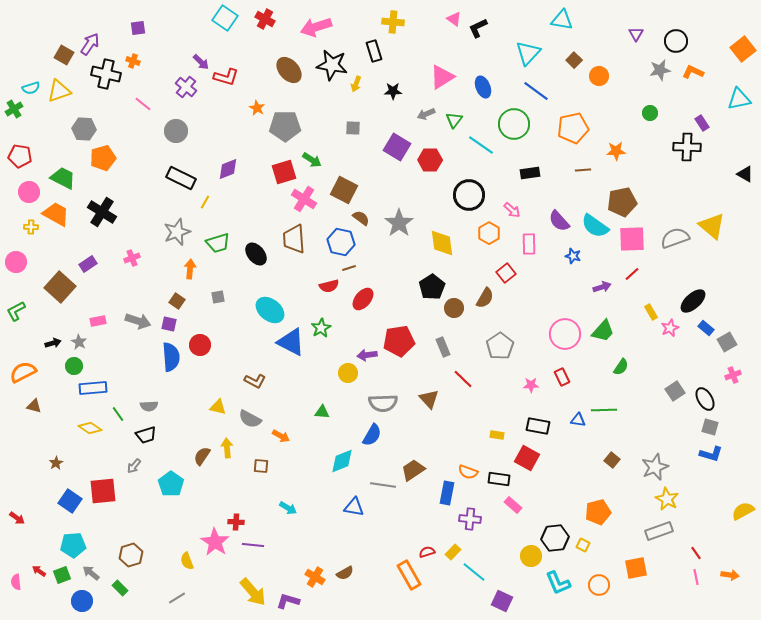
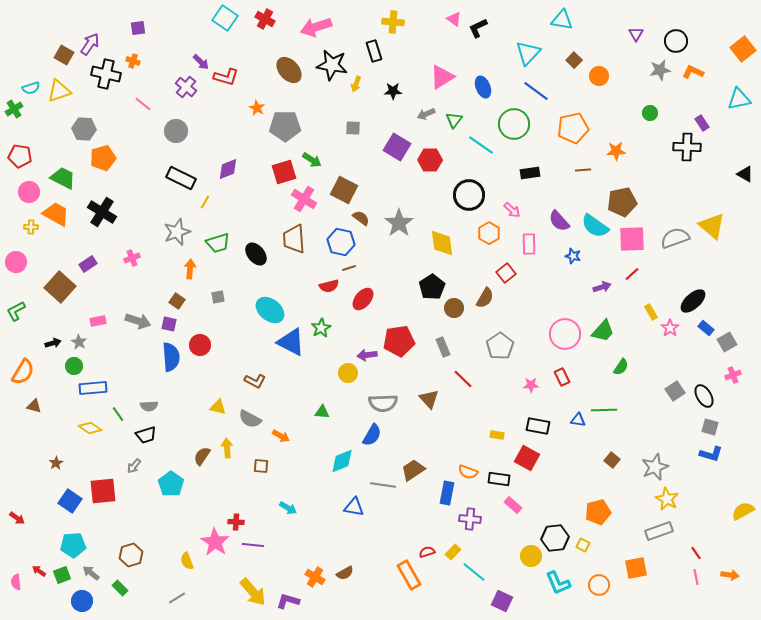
pink star at (670, 328): rotated 12 degrees counterclockwise
orange semicircle at (23, 372): rotated 148 degrees clockwise
black ellipse at (705, 399): moved 1 px left, 3 px up
